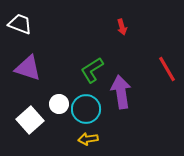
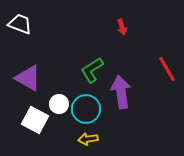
purple triangle: moved 10 px down; rotated 12 degrees clockwise
white square: moved 5 px right; rotated 20 degrees counterclockwise
